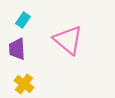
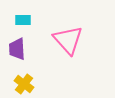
cyan rectangle: rotated 56 degrees clockwise
pink triangle: rotated 8 degrees clockwise
